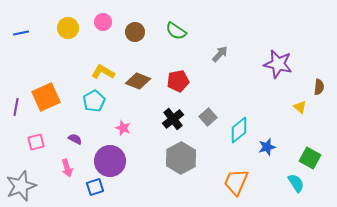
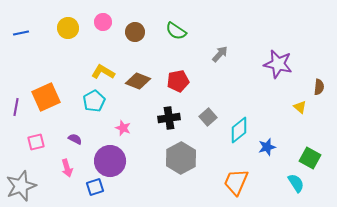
black cross: moved 4 px left, 1 px up; rotated 30 degrees clockwise
